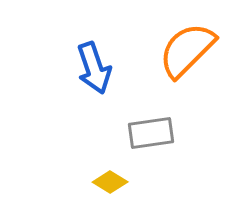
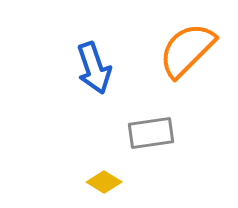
yellow diamond: moved 6 px left
